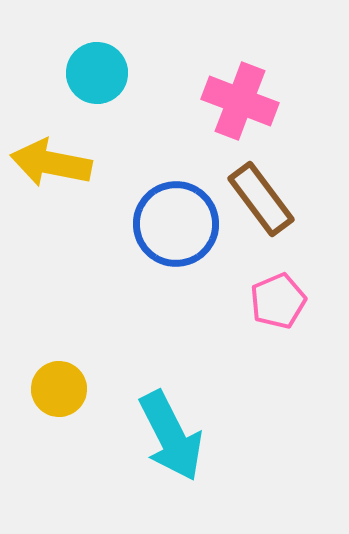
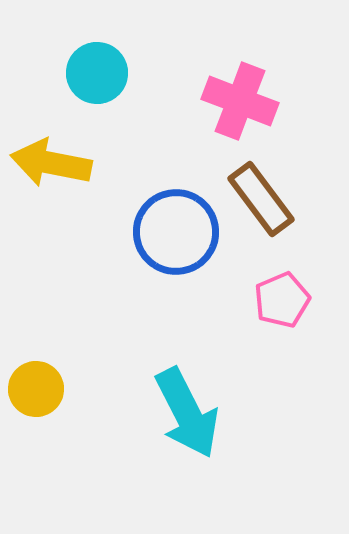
blue circle: moved 8 px down
pink pentagon: moved 4 px right, 1 px up
yellow circle: moved 23 px left
cyan arrow: moved 16 px right, 23 px up
